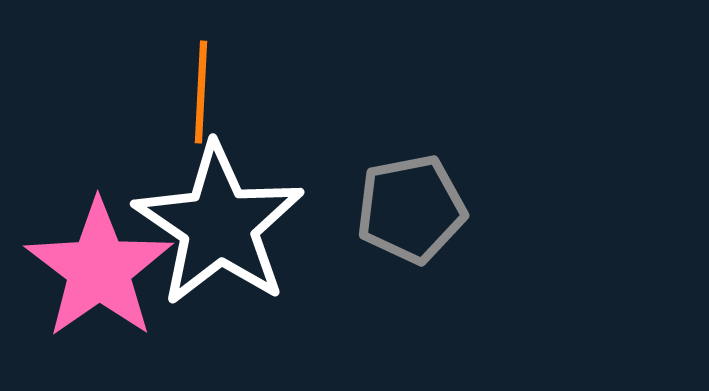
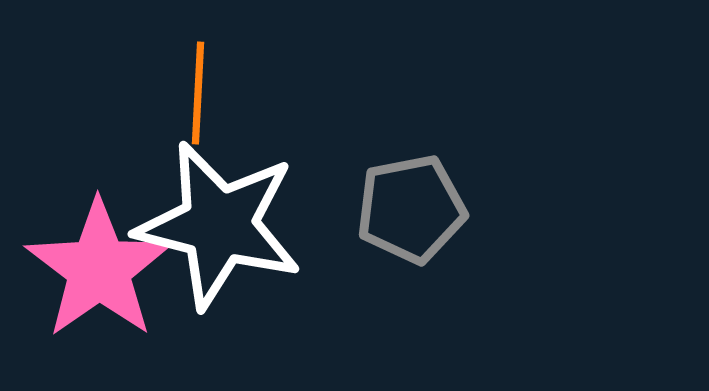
orange line: moved 3 px left, 1 px down
white star: rotated 20 degrees counterclockwise
